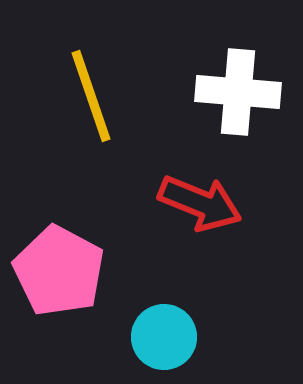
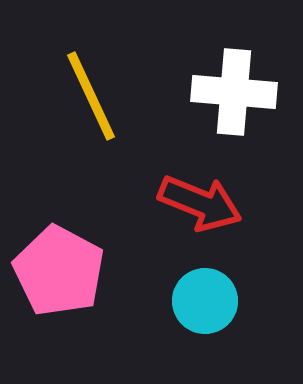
white cross: moved 4 px left
yellow line: rotated 6 degrees counterclockwise
cyan circle: moved 41 px right, 36 px up
